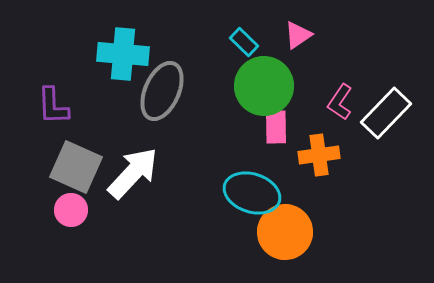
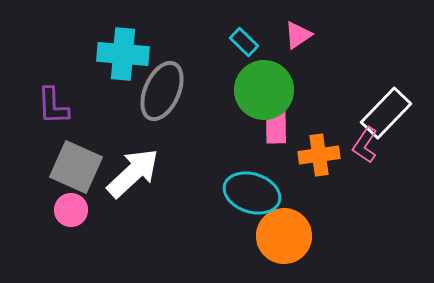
green circle: moved 4 px down
pink L-shape: moved 25 px right, 43 px down
white arrow: rotated 4 degrees clockwise
orange circle: moved 1 px left, 4 px down
